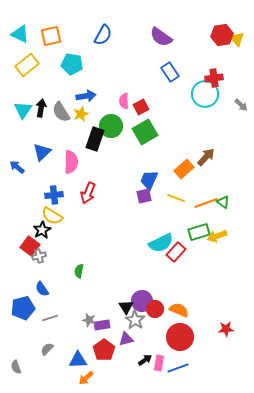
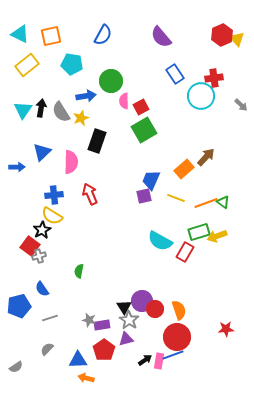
red hexagon at (222, 35): rotated 15 degrees counterclockwise
purple semicircle at (161, 37): rotated 15 degrees clockwise
blue rectangle at (170, 72): moved 5 px right, 2 px down
cyan circle at (205, 94): moved 4 px left, 2 px down
yellow star at (81, 114): moved 4 px down
green circle at (111, 126): moved 45 px up
green square at (145, 132): moved 1 px left, 2 px up
black rectangle at (95, 139): moved 2 px right, 2 px down
blue arrow at (17, 167): rotated 140 degrees clockwise
blue trapezoid at (149, 180): moved 2 px right
red arrow at (88, 193): moved 2 px right, 1 px down; rotated 135 degrees clockwise
cyan semicircle at (161, 243): moved 1 px left, 2 px up; rotated 55 degrees clockwise
red rectangle at (176, 252): moved 9 px right; rotated 12 degrees counterclockwise
black triangle at (126, 307): moved 2 px left
blue pentagon at (23, 308): moved 4 px left, 2 px up
orange semicircle at (179, 310): rotated 48 degrees clockwise
gray star at (135, 320): moved 6 px left
red circle at (180, 337): moved 3 px left
pink rectangle at (159, 363): moved 2 px up
gray semicircle at (16, 367): rotated 104 degrees counterclockwise
blue line at (178, 368): moved 5 px left, 13 px up
orange arrow at (86, 378): rotated 56 degrees clockwise
